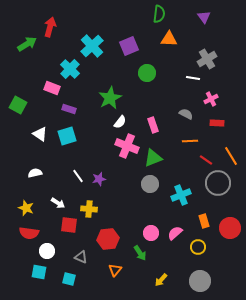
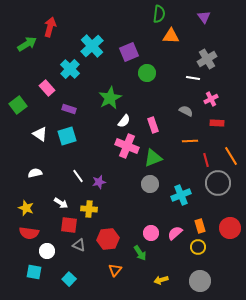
orange triangle at (169, 39): moved 2 px right, 3 px up
purple square at (129, 46): moved 6 px down
pink rectangle at (52, 88): moved 5 px left; rotated 28 degrees clockwise
green square at (18, 105): rotated 24 degrees clockwise
gray semicircle at (186, 114): moved 3 px up
white semicircle at (120, 122): moved 4 px right, 1 px up
red line at (206, 160): rotated 40 degrees clockwise
purple star at (99, 179): moved 3 px down
white arrow at (58, 203): moved 3 px right
orange rectangle at (204, 221): moved 4 px left, 5 px down
gray triangle at (81, 257): moved 2 px left, 12 px up
cyan square at (39, 272): moved 5 px left
cyan square at (69, 279): rotated 32 degrees clockwise
yellow arrow at (161, 280): rotated 32 degrees clockwise
